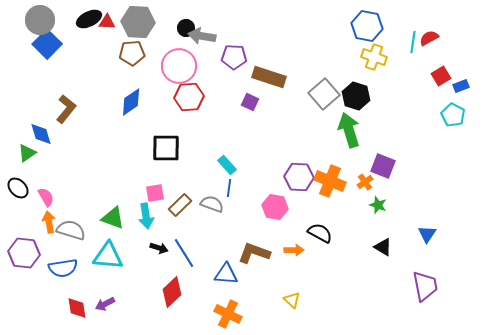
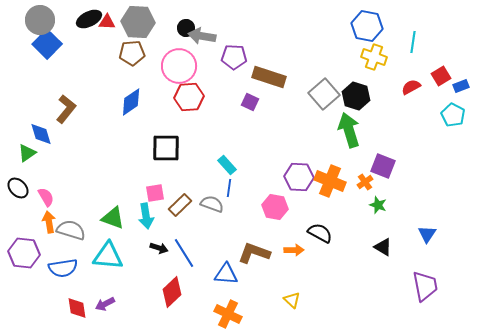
red semicircle at (429, 38): moved 18 px left, 49 px down
